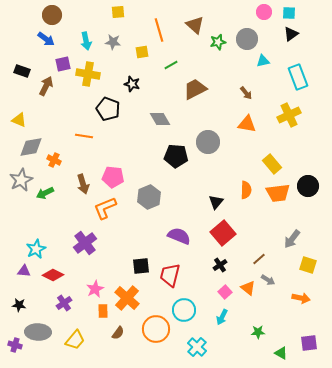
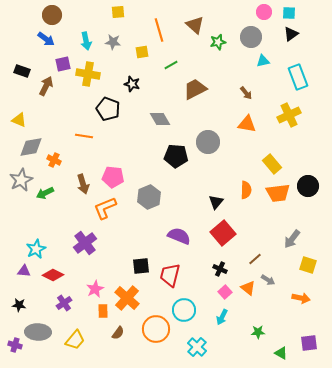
gray circle at (247, 39): moved 4 px right, 2 px up
brown line at (259, 259): moved 4 px left
black cross at (220, 265): moved 4 px down; rotated 32 degrees counterclockwise
